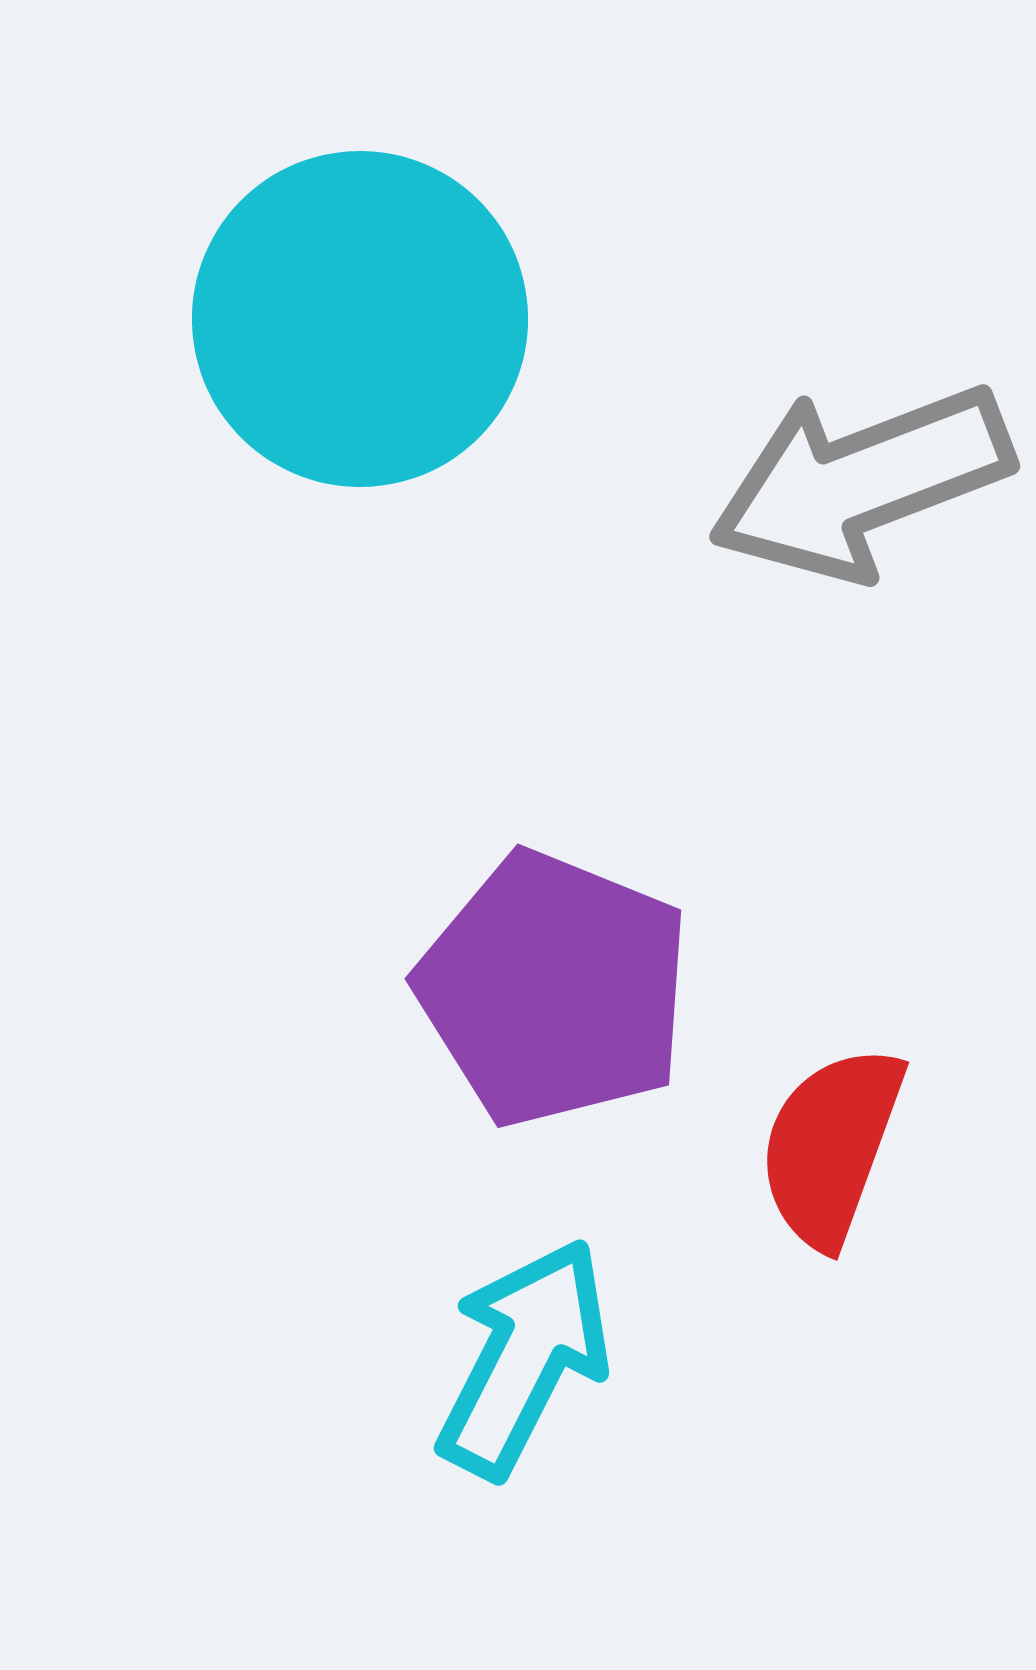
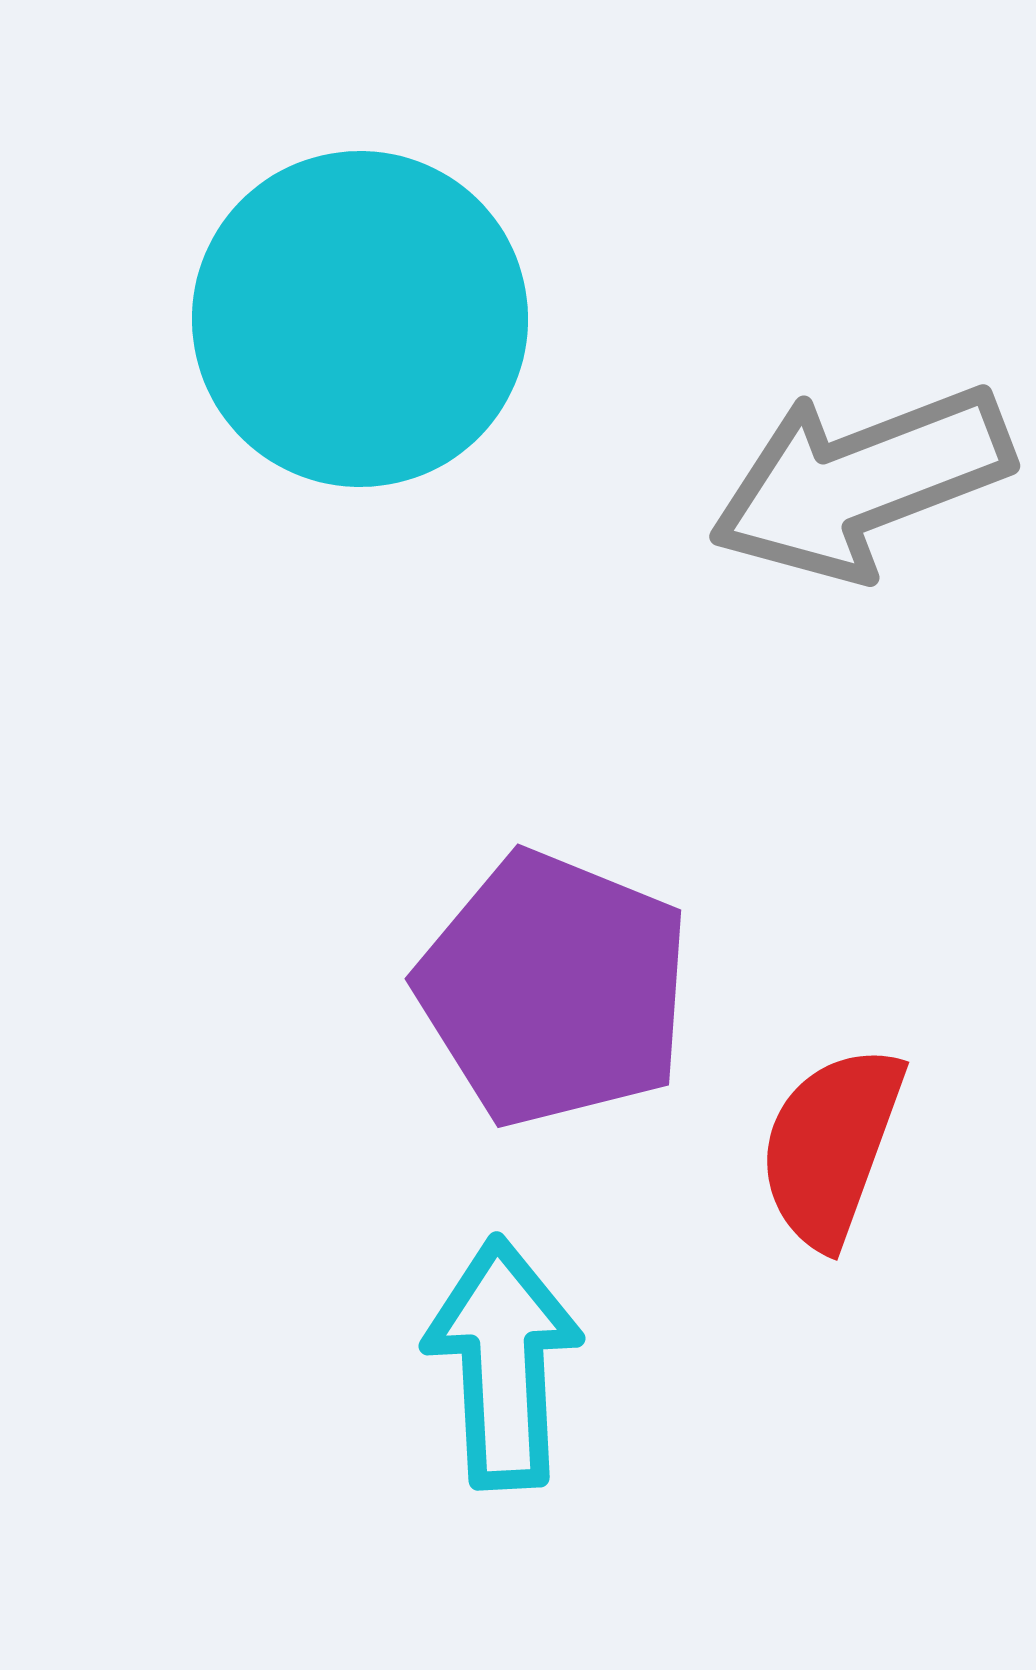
cyan arrow: moved 21 px left, 5 px down; rotated 30 degrees counterclockwise
